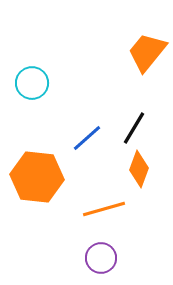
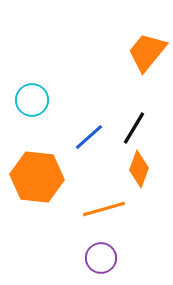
cyan circle: moved 17 px down
blue line: moved 2 px right, 1 px up
